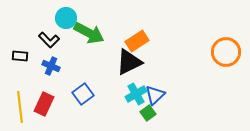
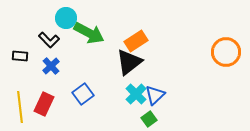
orange rectangle: moved 1 px left
black triangle: rotated 12 degrees counterclockwise
blue cross: rotated 24 degrees clockwise
cyan cross: rotated 15 degrees counterclockwise
green square: moved 1 px right, 6 px down
